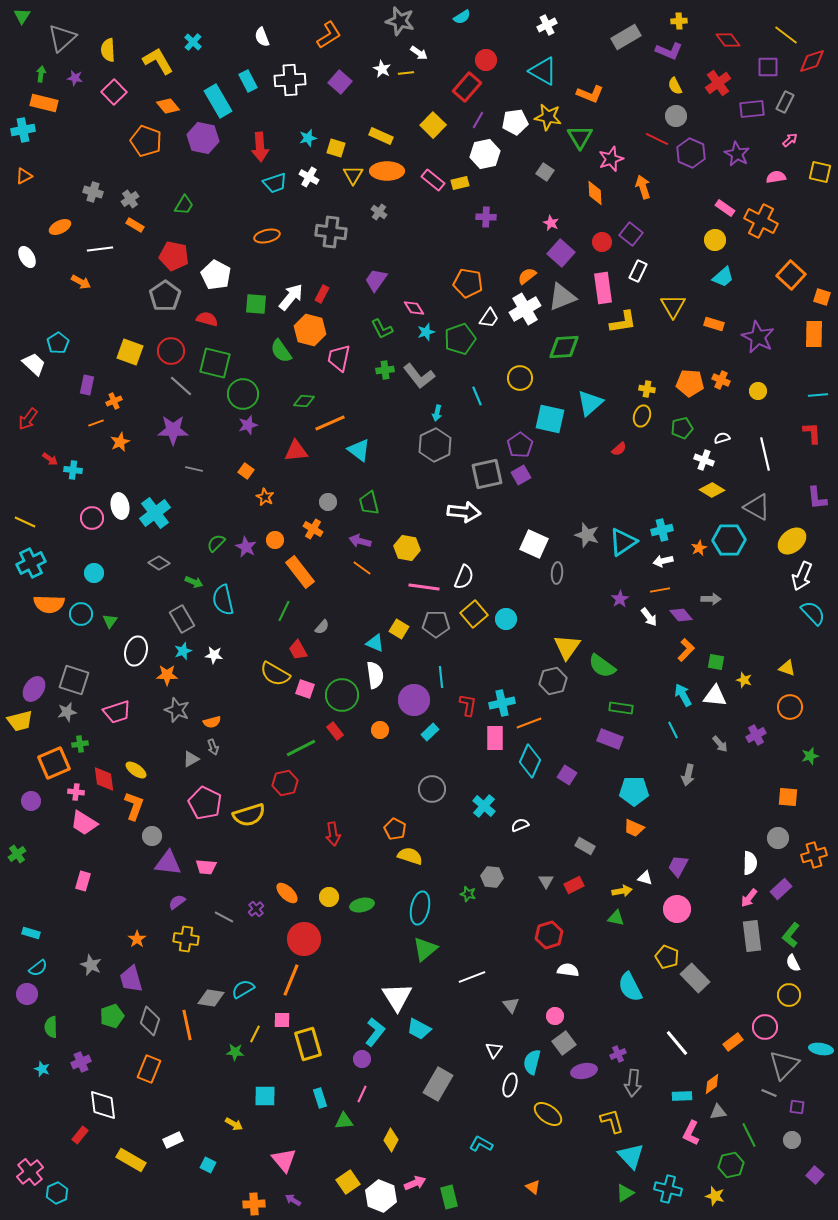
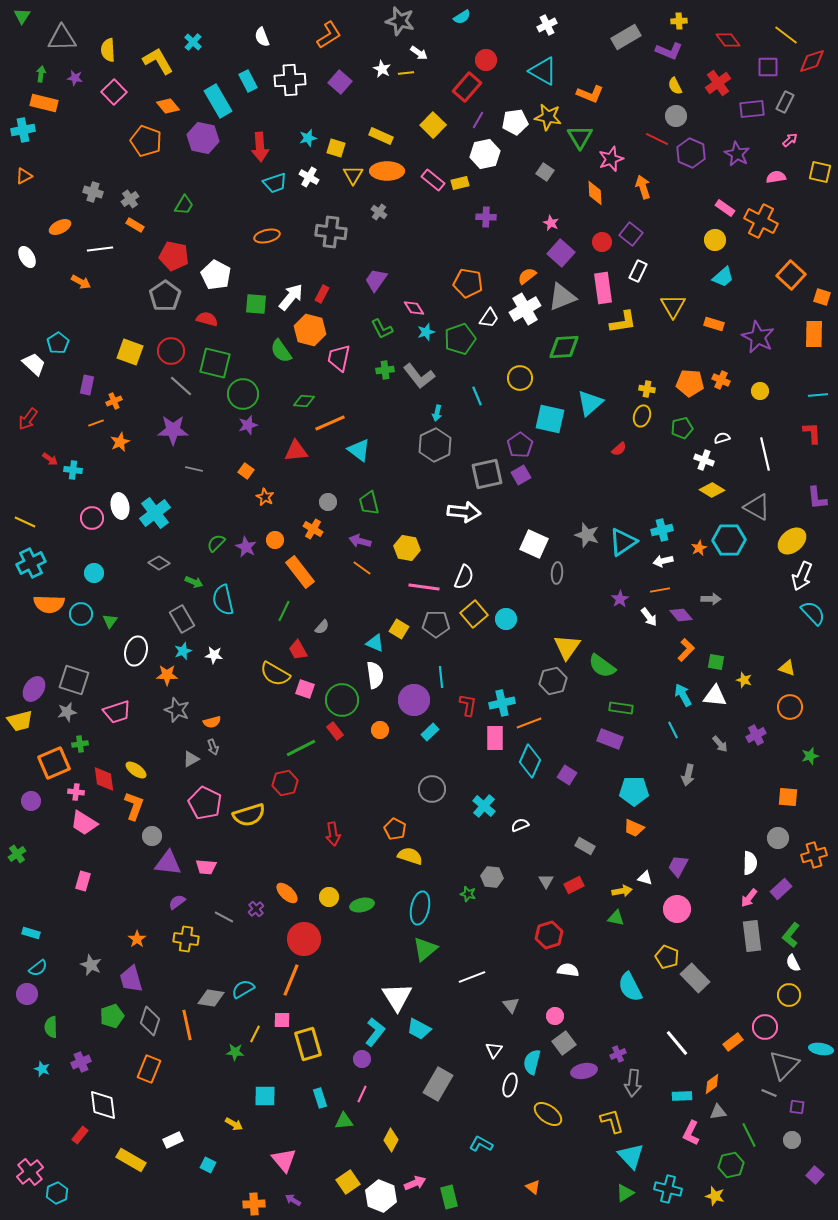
gray triangle at (62, 38): rotated 40 degrees clockwise
yellow circle at (758, 391): moved 2 px right
green circle at (342, 695): moved 5 px down
